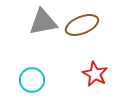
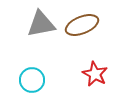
gray triangle: moved 2 px left, 2 px down
